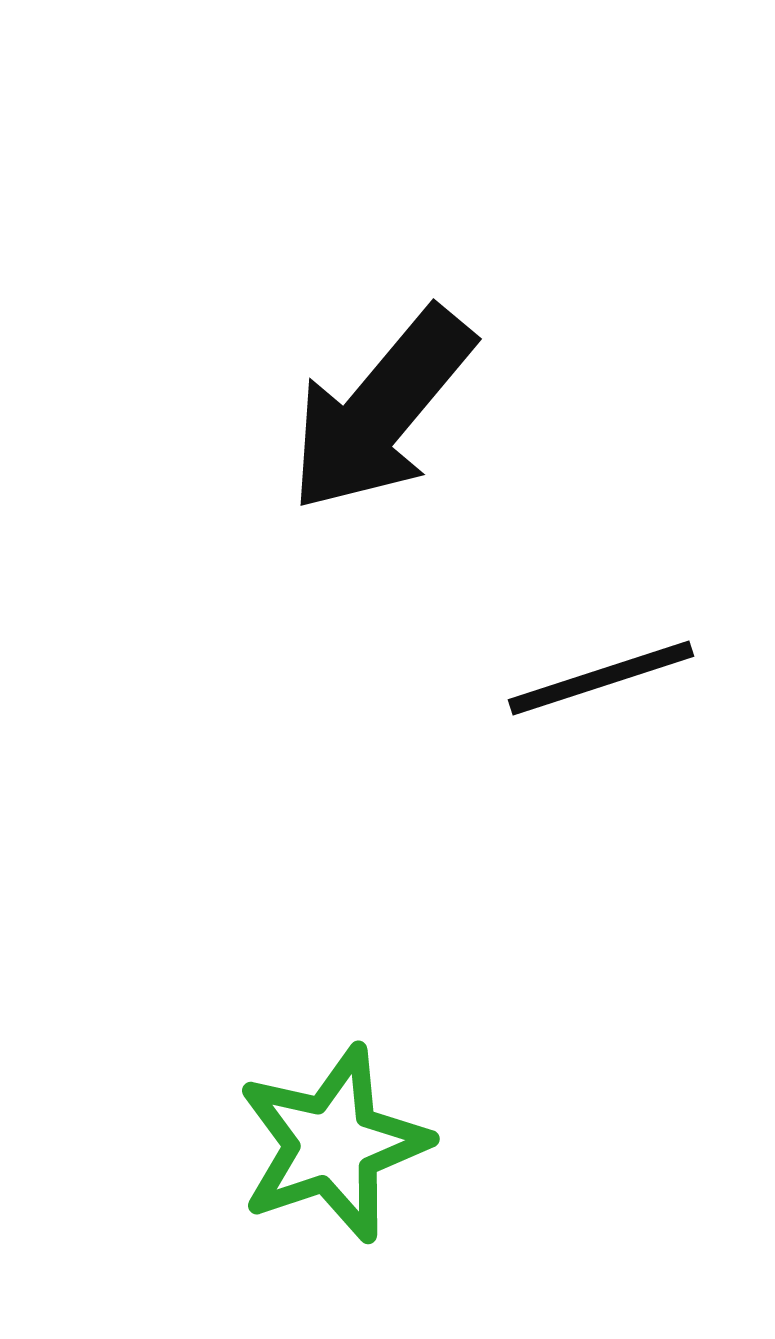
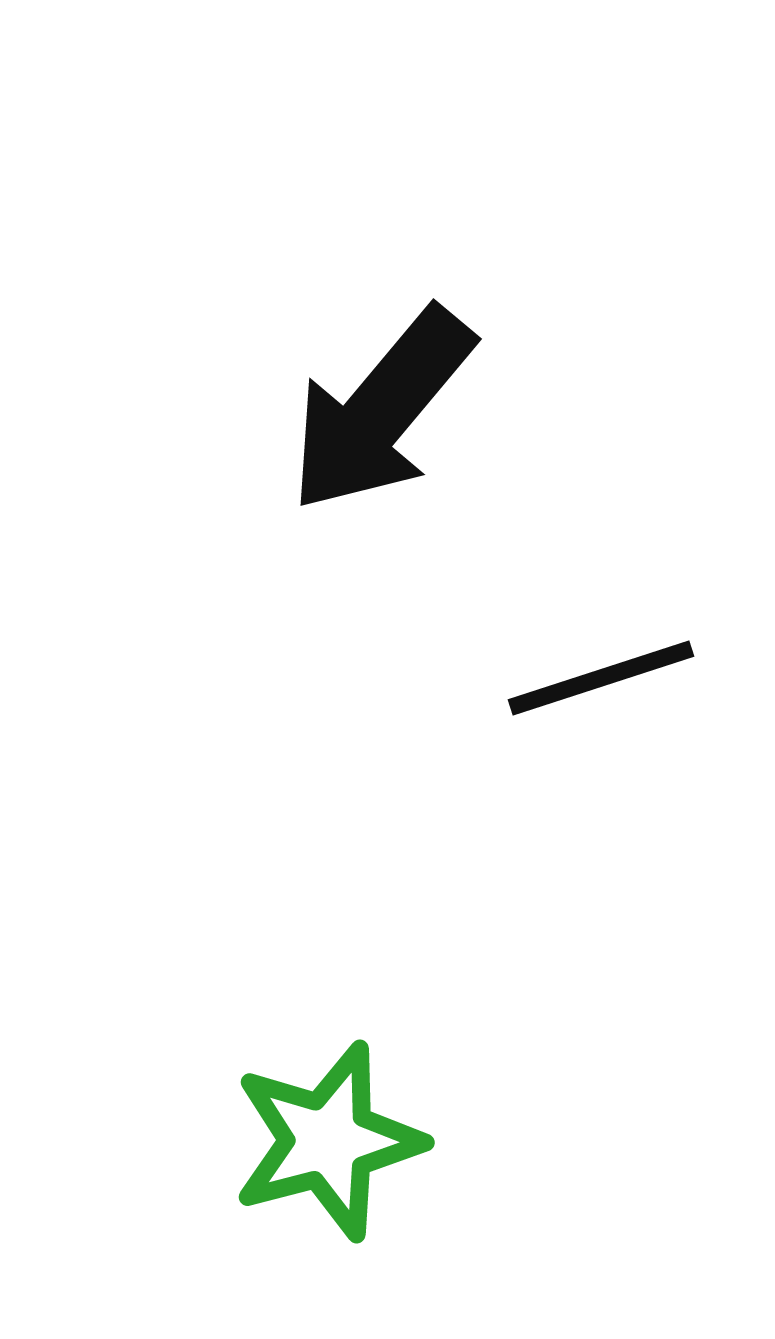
green star: moved 5 px left, 3 px up; rotated 4 degrees clockwise
